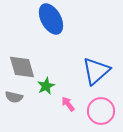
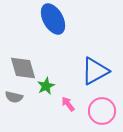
blue ellipse: moved 2 px right
gray diamond: moved 1 px right, 1 px down
blue triangle: moved 1 px left; rotated 12 degrees clockwise
pink circle: moved 1 px right
